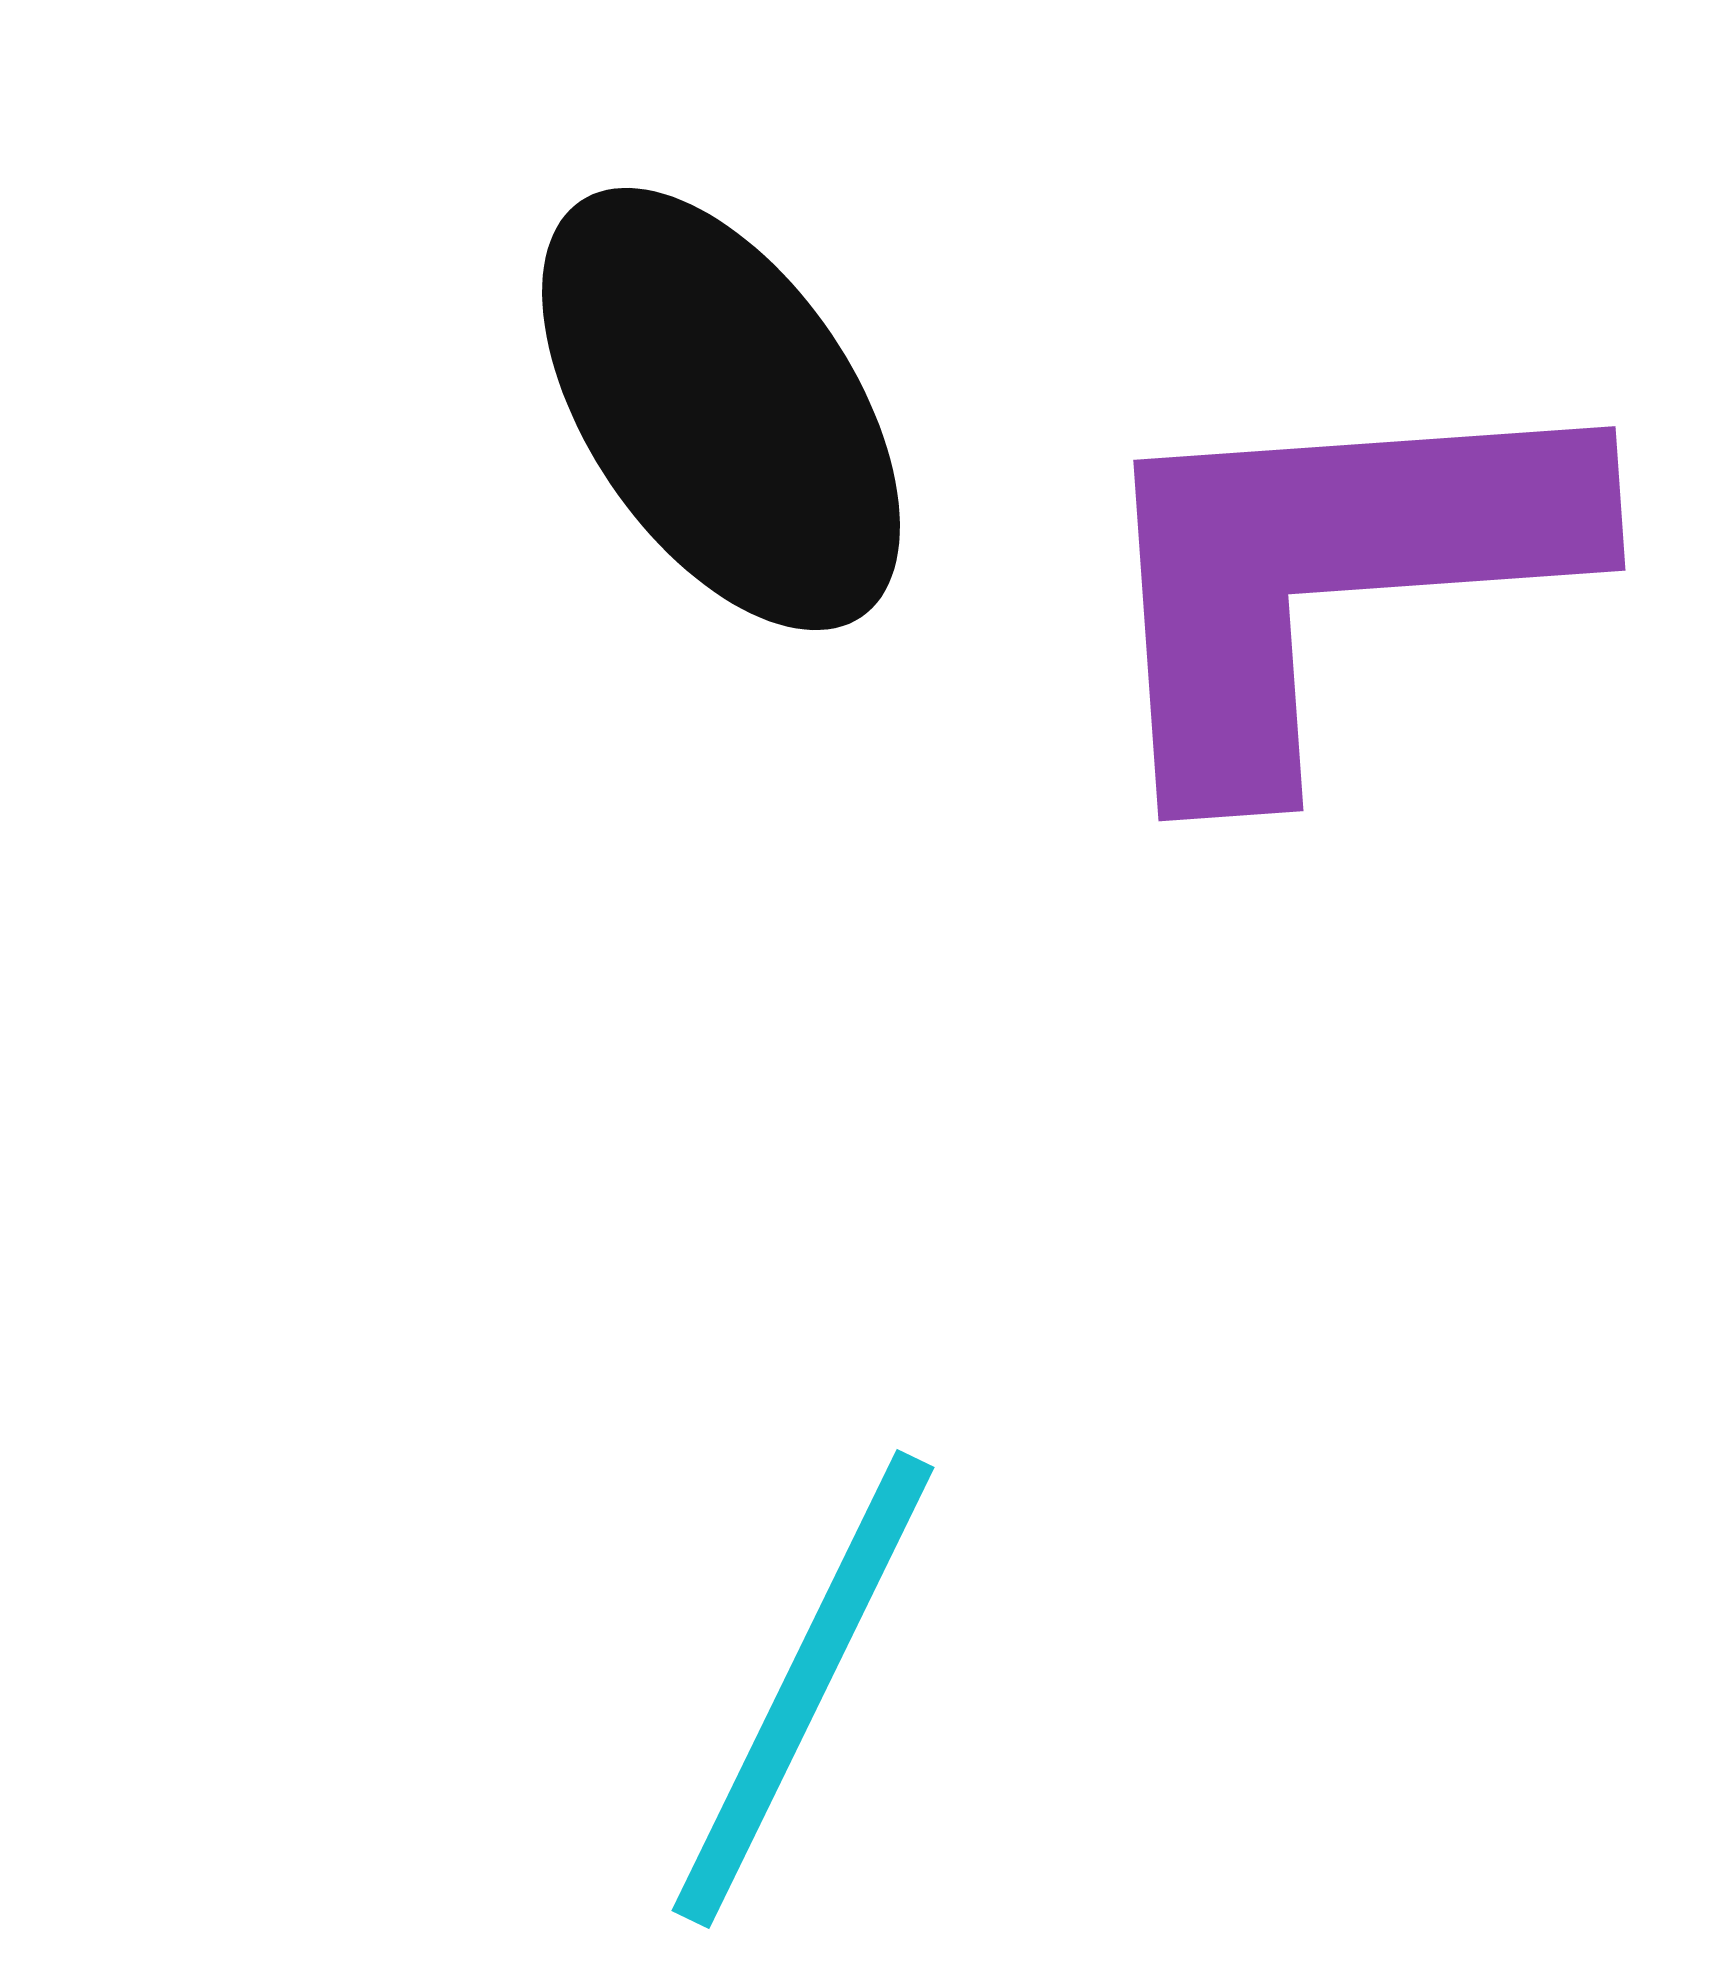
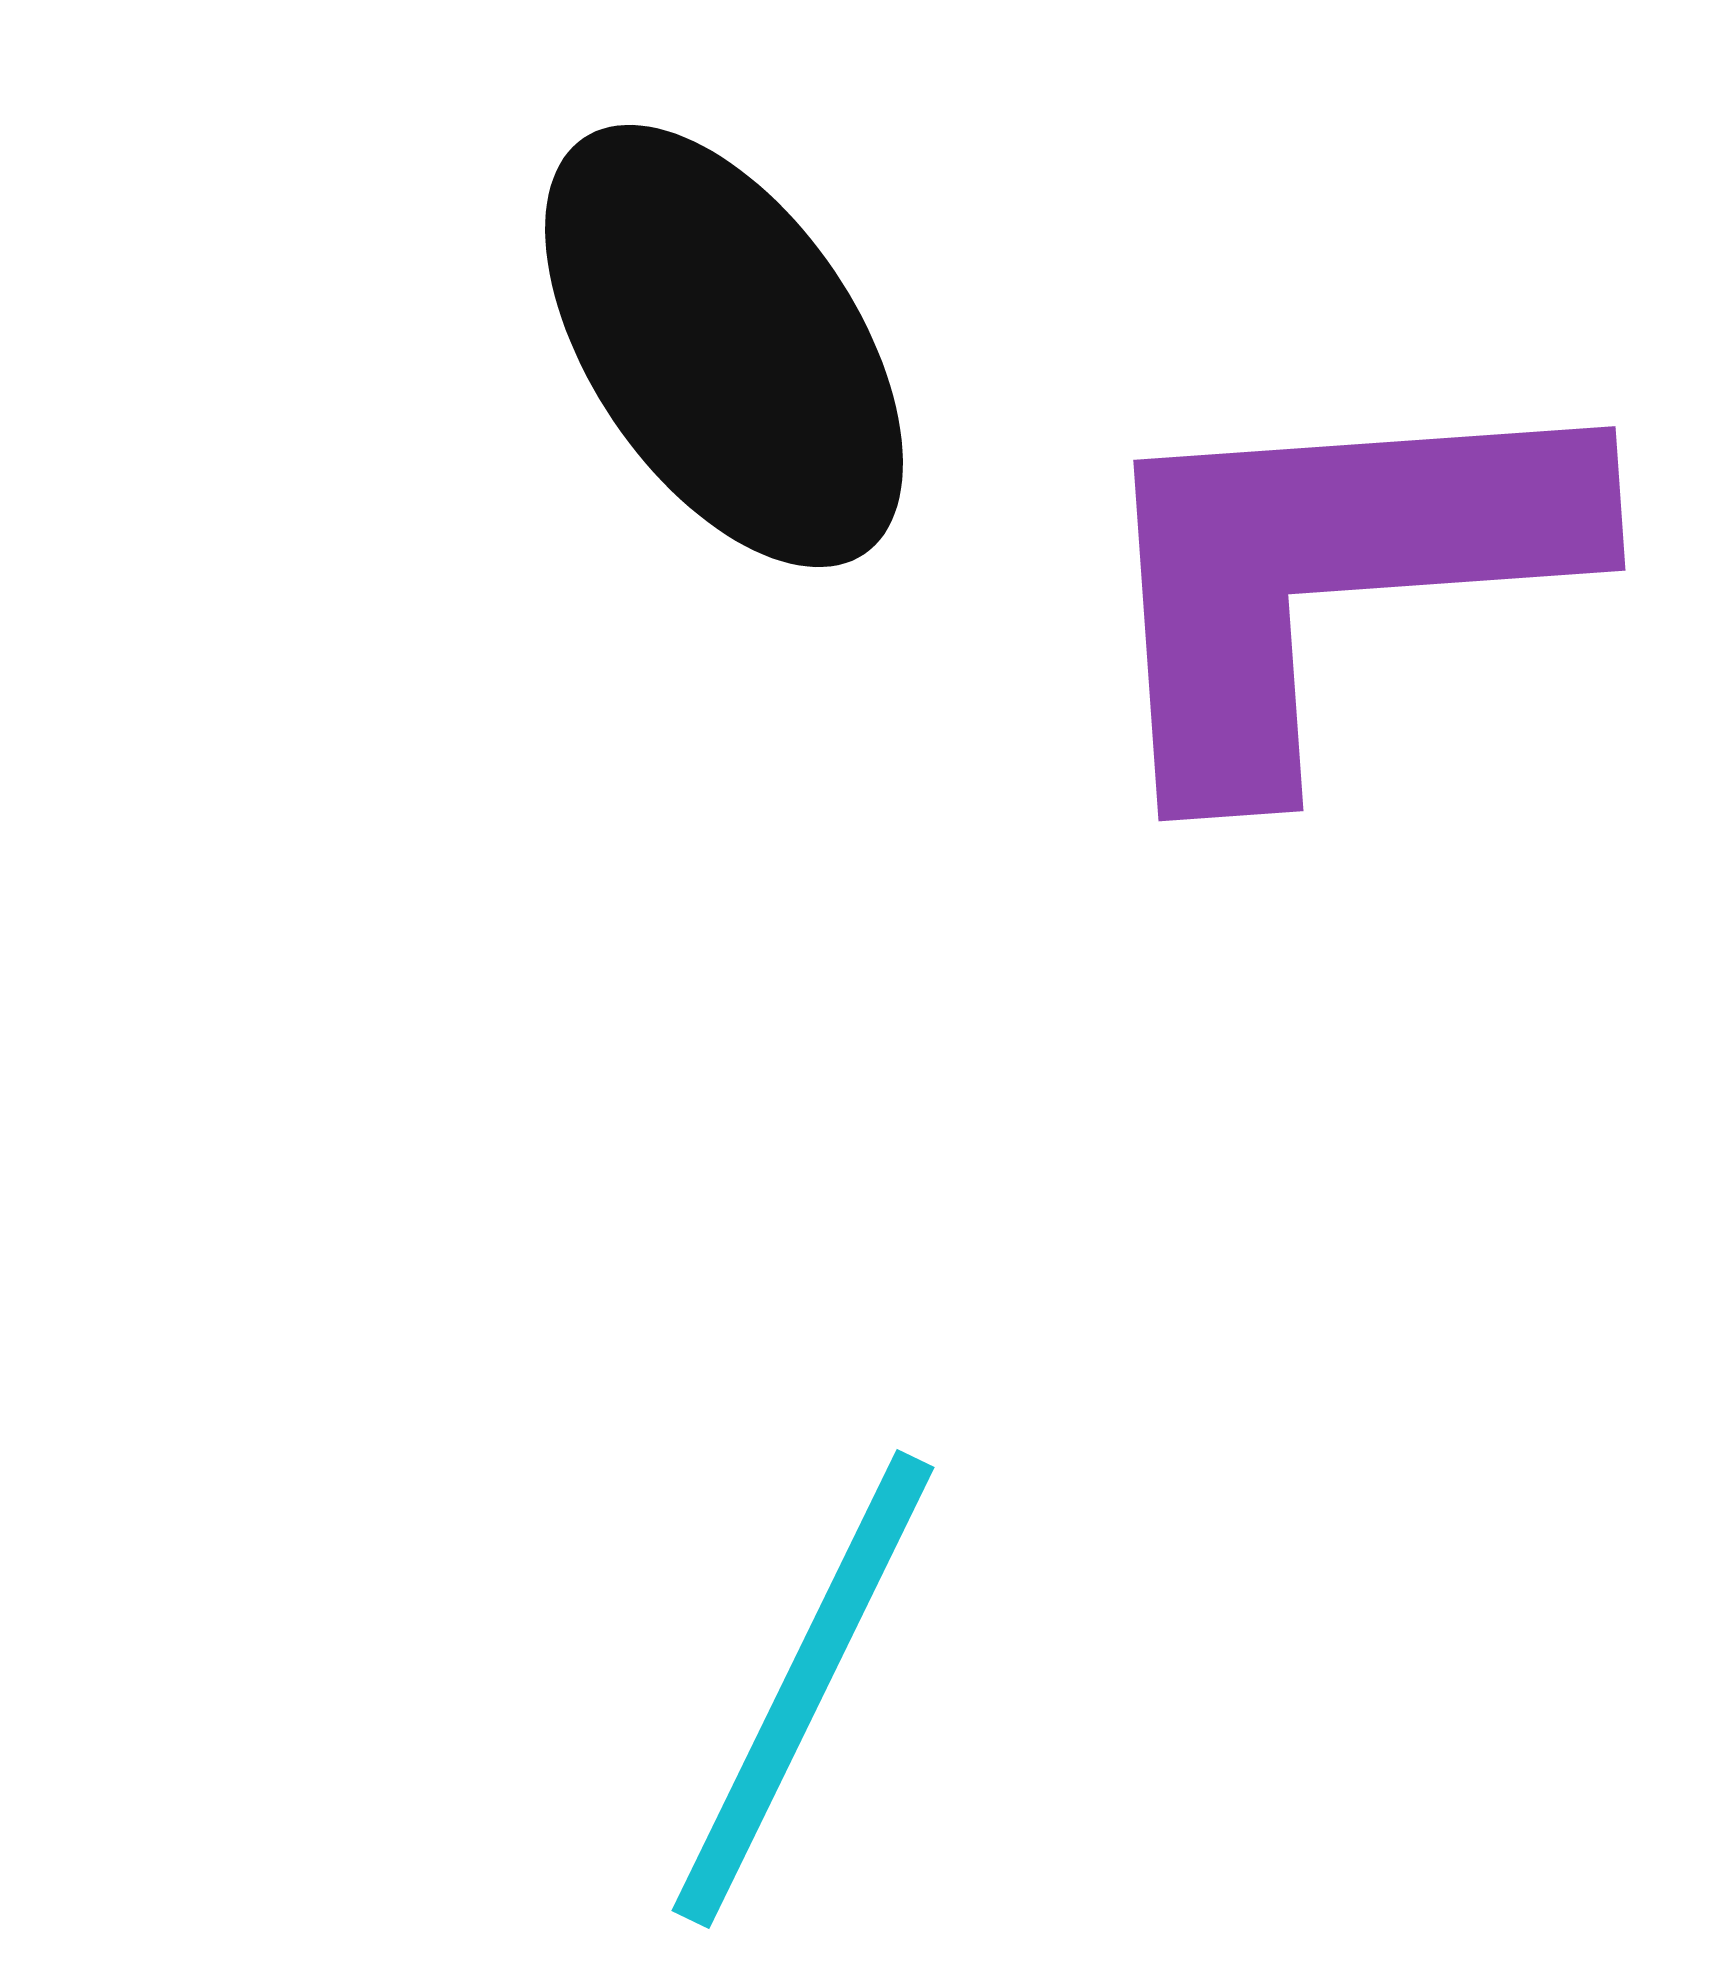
black ellipse: moved 3 px right, 63 px up
